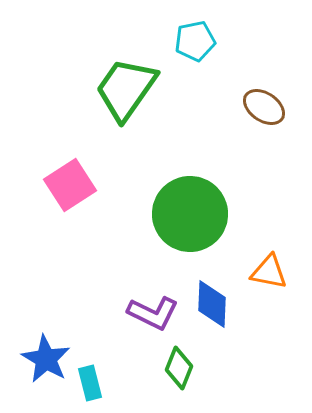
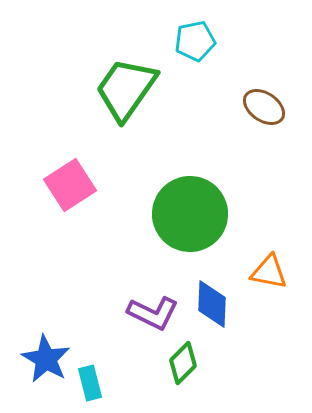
green diamond: moved 4 px right, 5 px up; rotated 24 degrees clockwise
